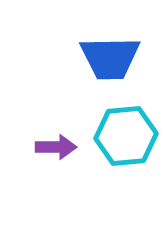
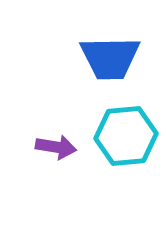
purple arrow: rotated 9 degrees clockwise
